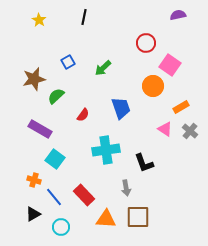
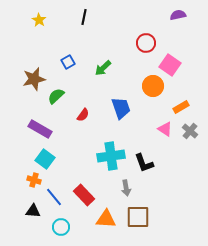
cyan cross: moved 5 px right, 6 px down
cyan square: moved 10 px left
black triangle: moved 3 px up; rotated 35 degrees clockwise
